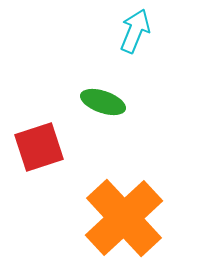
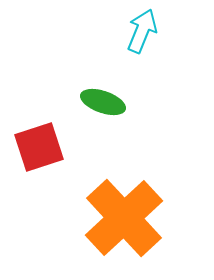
cyan arrow: moved 7 px right
